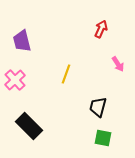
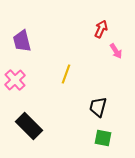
pink arrow: moved 2 px left, 13 px up
